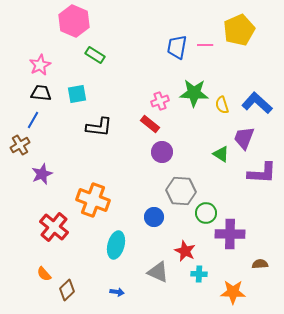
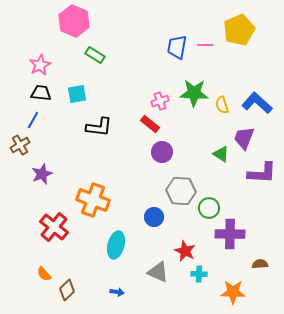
green circle: moved 3 px right, 5 px up
